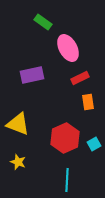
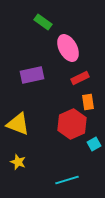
red hexagon: moved 7 px right, 14 px up
cyan line: rotated 70 degrees clockwise
